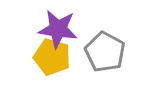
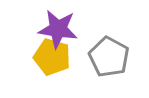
gray pentagon: moved 4 px right, 5 px down
